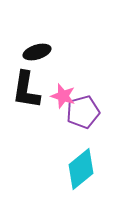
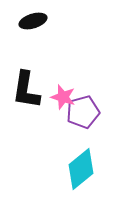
black ellipse: moved 4 px left, 31 px up
pink star: moved 1 px down
